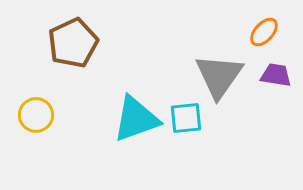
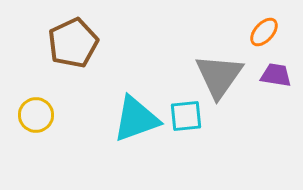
cyan square: moved 2 px up
